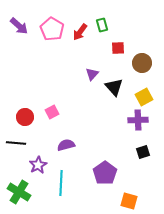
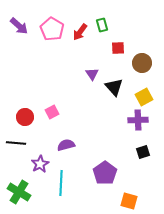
purple triangle: rotated 16 degrees counterclockwise
purple star: moved 2 px right, 1 px up
